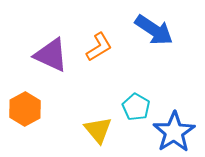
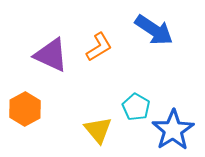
blue star: moved 1 px left, 2 px up
